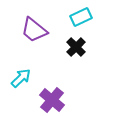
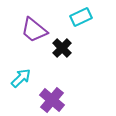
black cross: moved 14 px left, 1 px down
